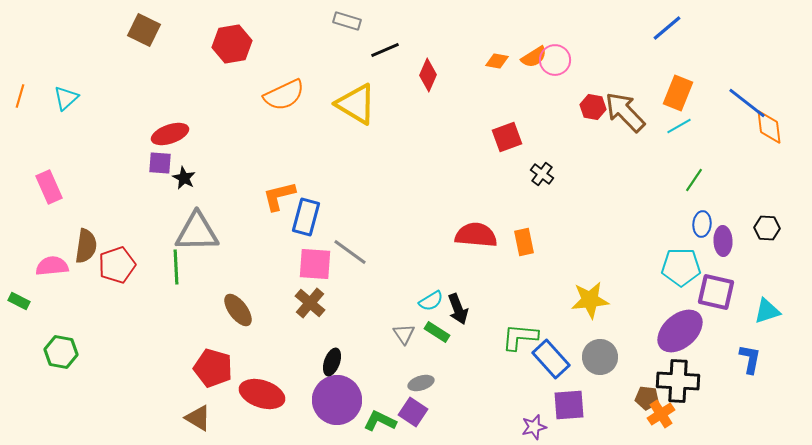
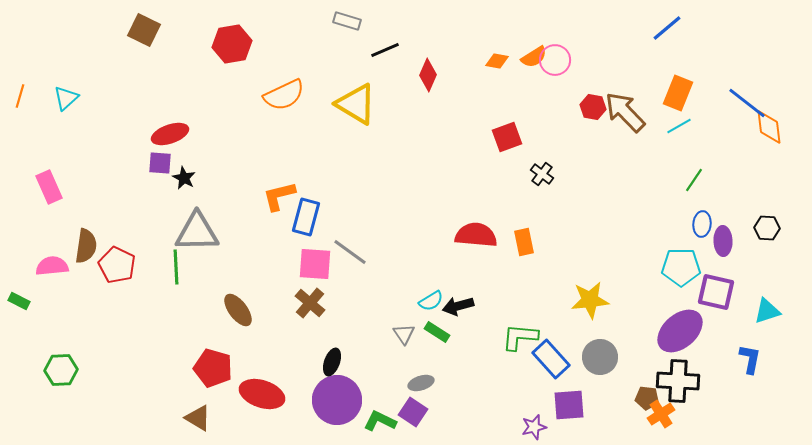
red pentagon at (117, 265): rotated 27 degrees counterclockwise
black arrow at (458, 309): moved 3 px up; rotated 96 degrees clockwise
green hexagon at (61, 352): moved 18 px down; rotated 12 degrees counterclockwise
